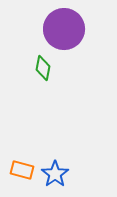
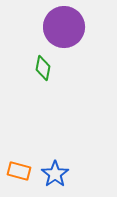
purple circle: moved 2 px up
orange rectangle: moved 3 px left, 1 px down
